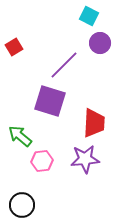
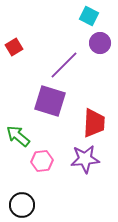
green arrow: moved 2 px left
